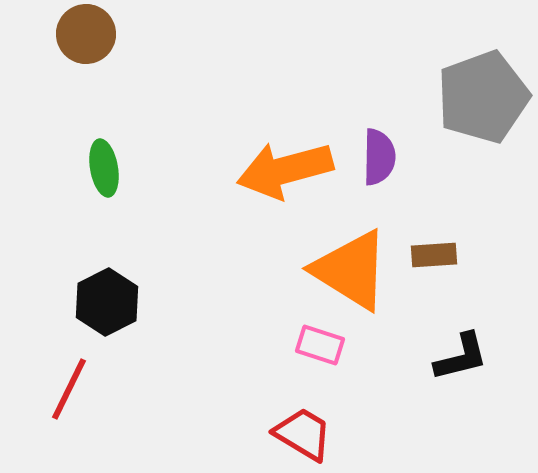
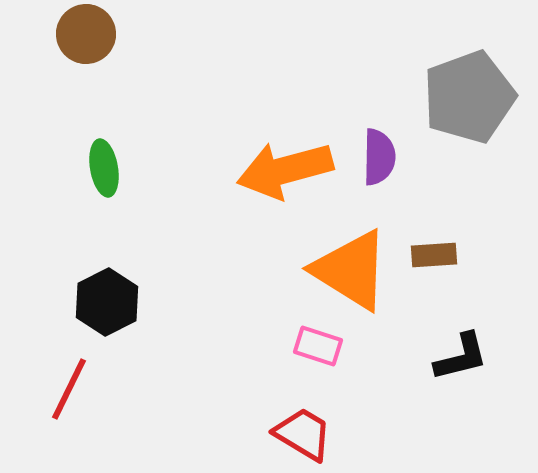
gray pentagon: moved 14 px left
pink rectangle: moved 2 px left, 1 px down
